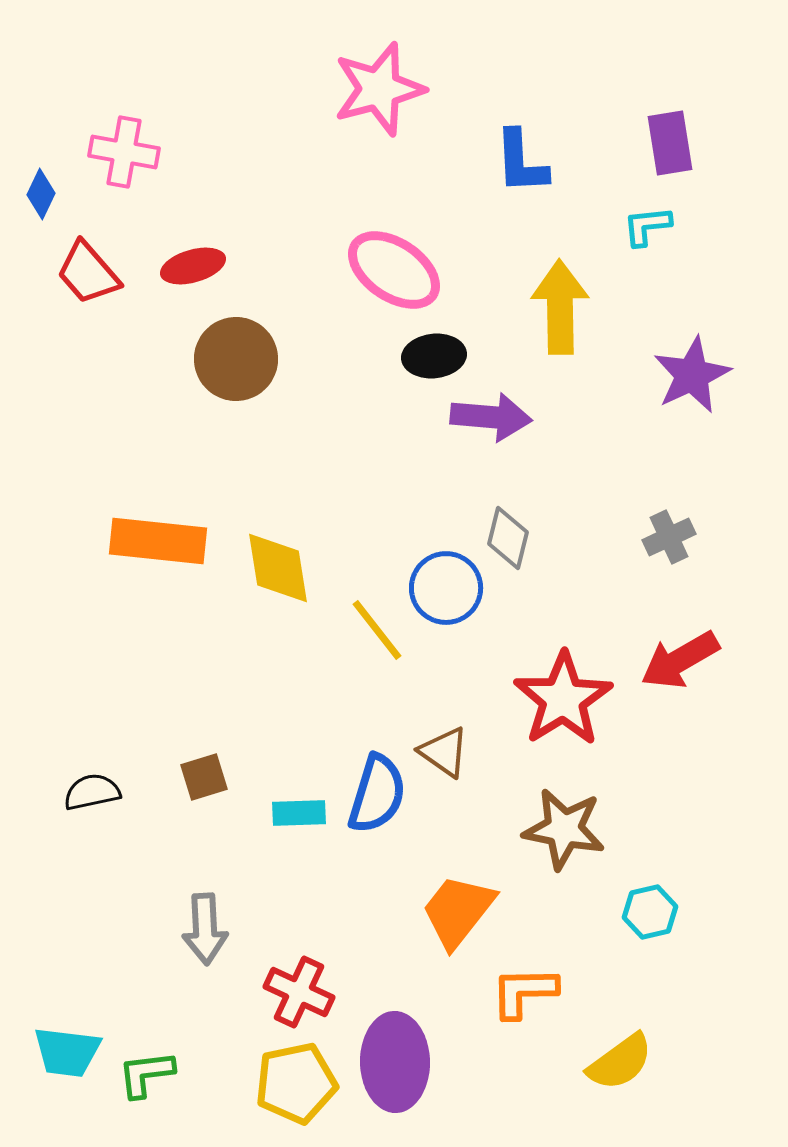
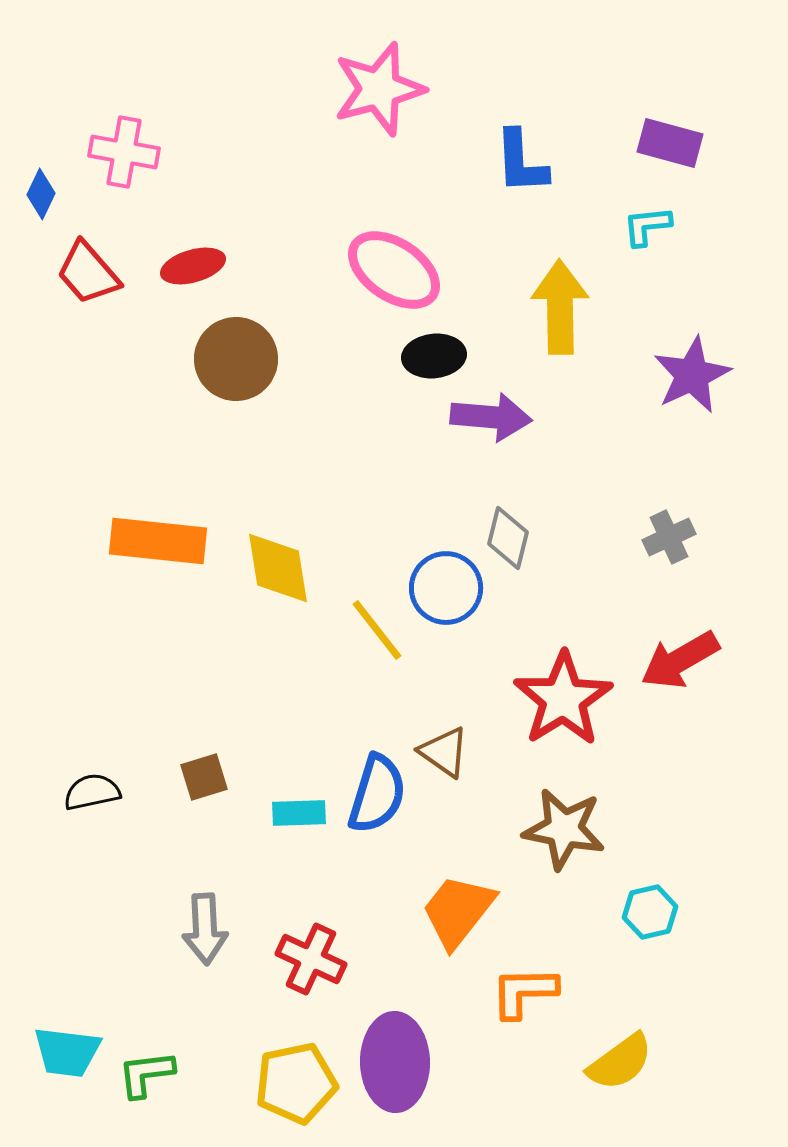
purple rectangle: rotated 66 degrees counterclockwise
red cross: moved 12 px right, 33 px up
